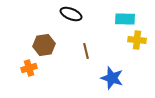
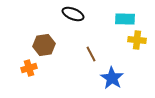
black ellipse: moved 2 px right
brown line: moved 5 px right, 3 px down; rotated 14 degrees counterclockwise
blue star: rotated 15 degrees clockwise
